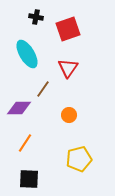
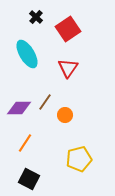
black cross: rotated 32 degrees clockwise
red square: rotated 15 degrees counterclockwise
brown line: moved 2 px right, 13 px down
orange circle: moved 4 px left
black square: rotated 25 degrees clockwise
